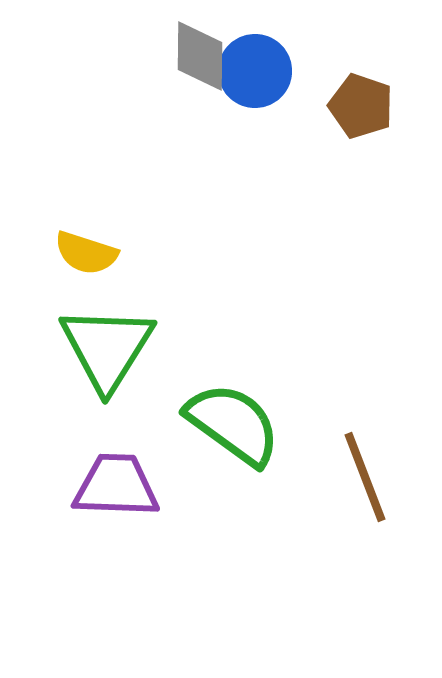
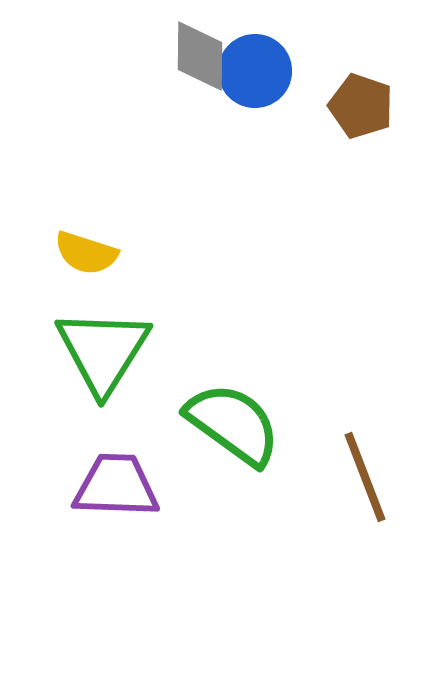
green triangle: moved 4 px left, 3 px down
